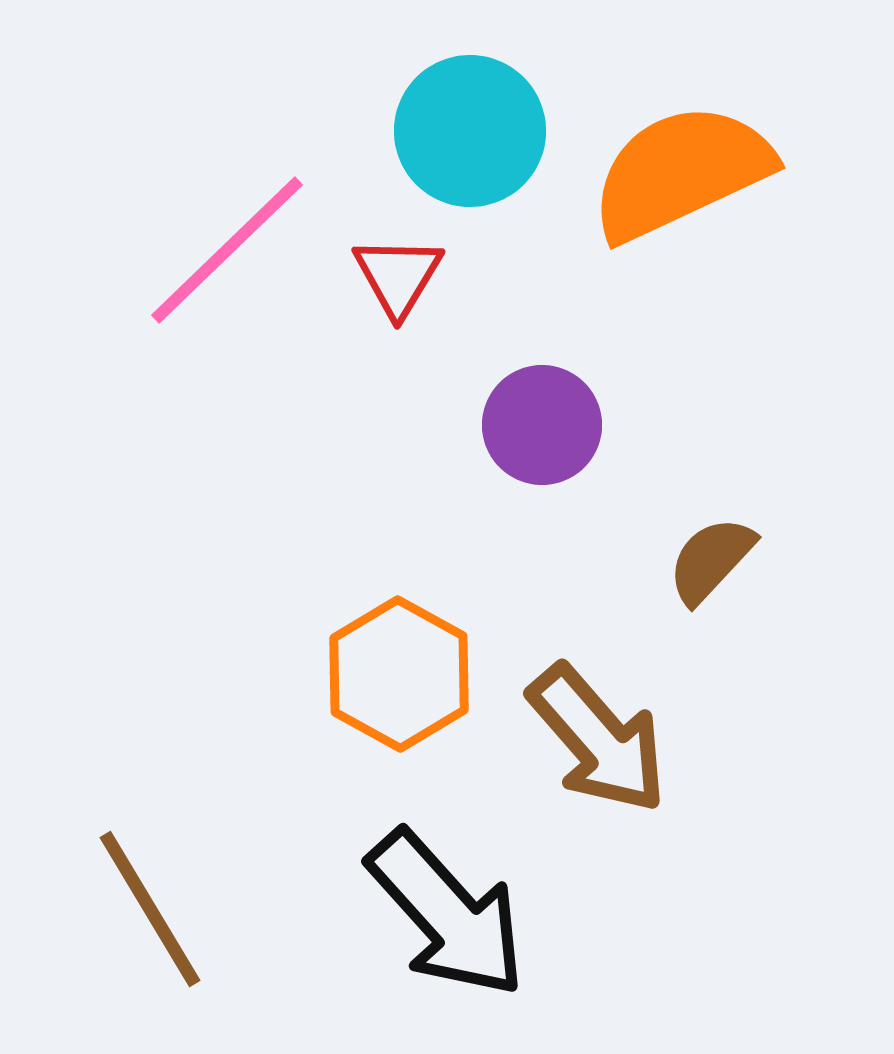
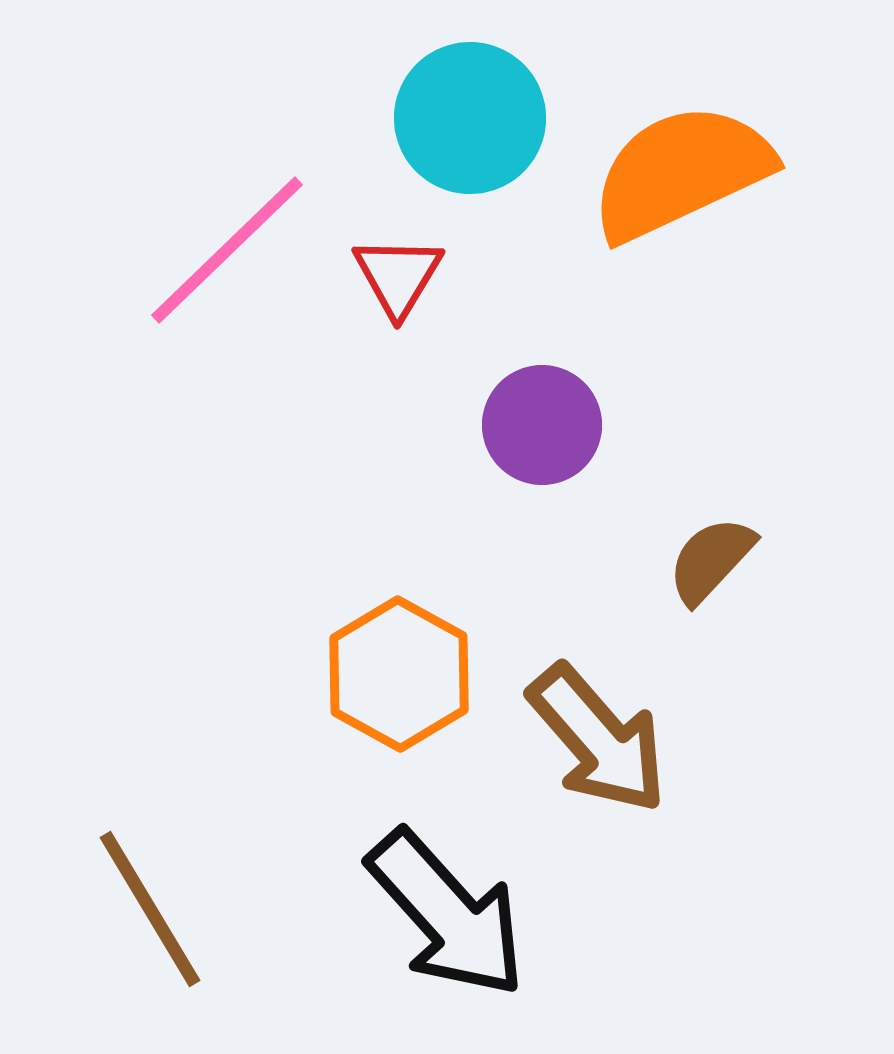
cyan circle: moved 13 px up
